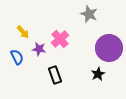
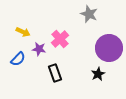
yellow arrow: rotated 24 degrees counterclockwise
blue semicircle: moved 1 px right, 2 px down; rotated 70 degrees clockwise
black rectangle: moved 2 px up
